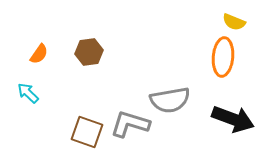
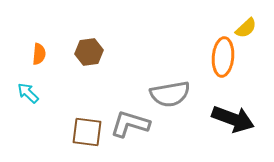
yellow semicircle: moved 12 px right, 6 px down; rotated 65 degrees counterclockwise
orange semicircle: rotated 30 degrees counterclockwise
gray semicircle: moved 6 px up
brown square: rotated 12 degrees counterclockwise
